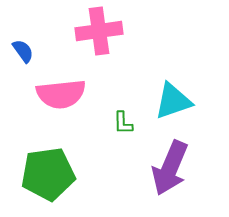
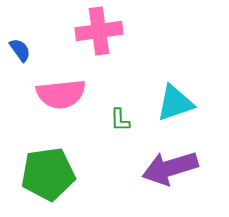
blue semicircle: moved 3 px left, 1 px up
cyan triangle: moved 2 px right, 2 px down
green L-shape: moved 3 px left, 3 px up
purple arrow: rotated 50 degrees clockwise
